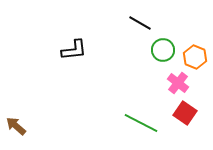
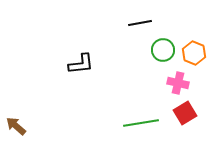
black line: rotated 40 degrees counterclockwise
black L-shape: moved 7 px right, 14 px down
orange hexagon: moved 1 px left, 4 px up
pink cross: rotated 25 degrees counterclockwise
red square: rotated 25 degrees clockwise
green line: rotated 36 degrees counterclockwise
